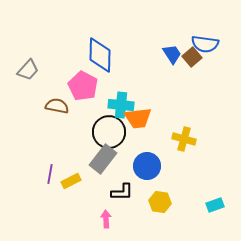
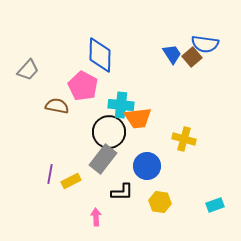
pink arrow: moved 10 px left, 2 px up
